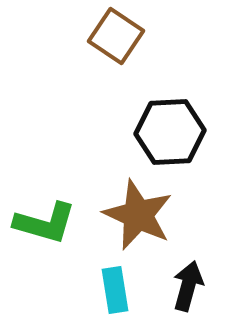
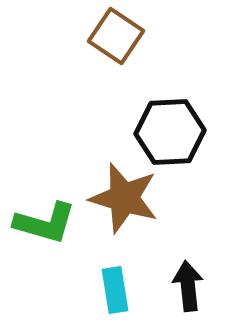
brown star: moved 14 px left, 17 px up; rotated 8 degrees counterclockwise
black arrow: rotated 21 degrees counterclockwise
